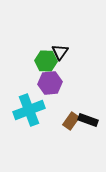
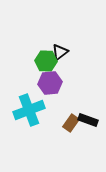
black triangle: rotated 18 degrees clockwise
brown rectangle: moved 2 px down
